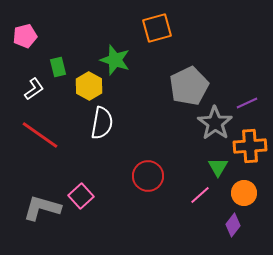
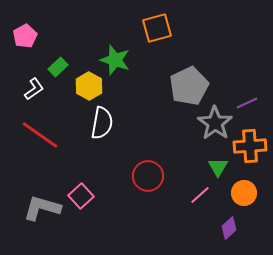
pink pentagon: rotated 15 degrees counterclockwise
green rectangle: rotated 60 degrees clockwise
purple diamond: moved 4 px left, 3 px down; rotated 10 degrees clockwise
